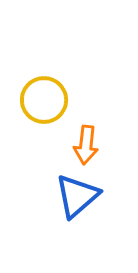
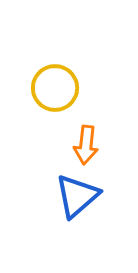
yellow circle: moved 11 px right, 12 px up
